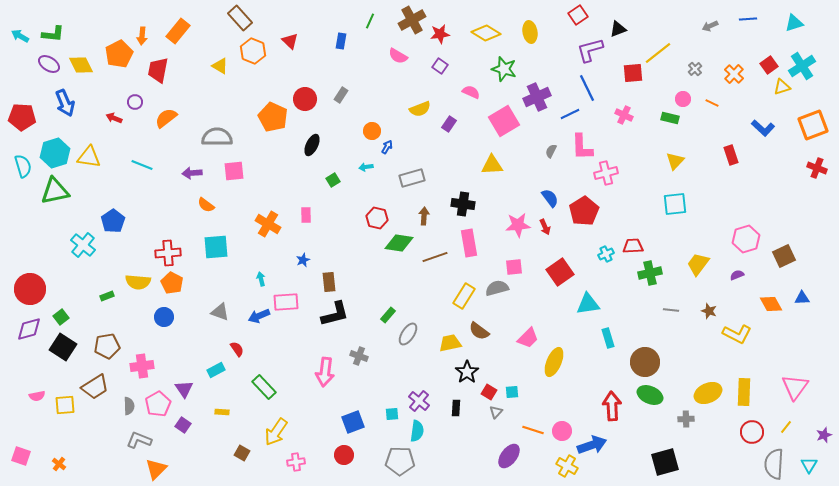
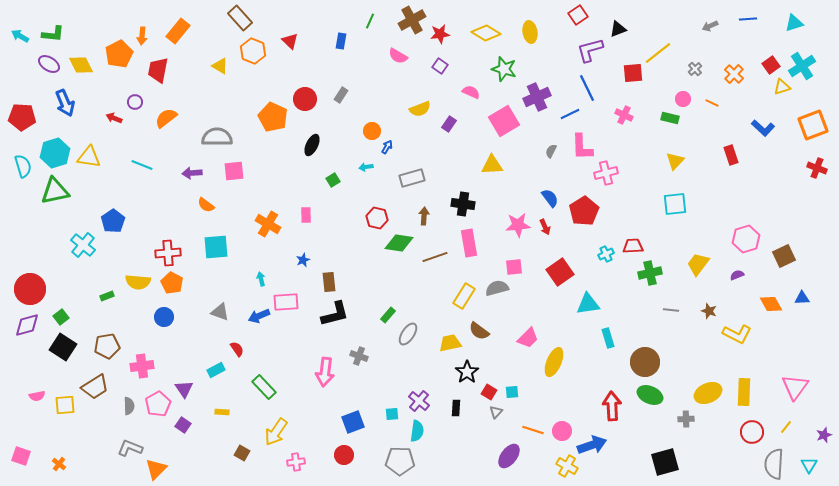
red square at (769, 65): moved 2 px right
purple diamond at (29, 329): moved 2 px left, 4 px up
gray L-shape at (139, 440): moved 9 px left, 8 px down
